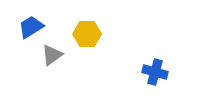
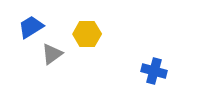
gray triangle: moved 1 px up
blue cross: moved 1 px left, 1 px up
